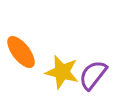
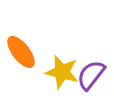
purple semicircle: moved 2 px left
